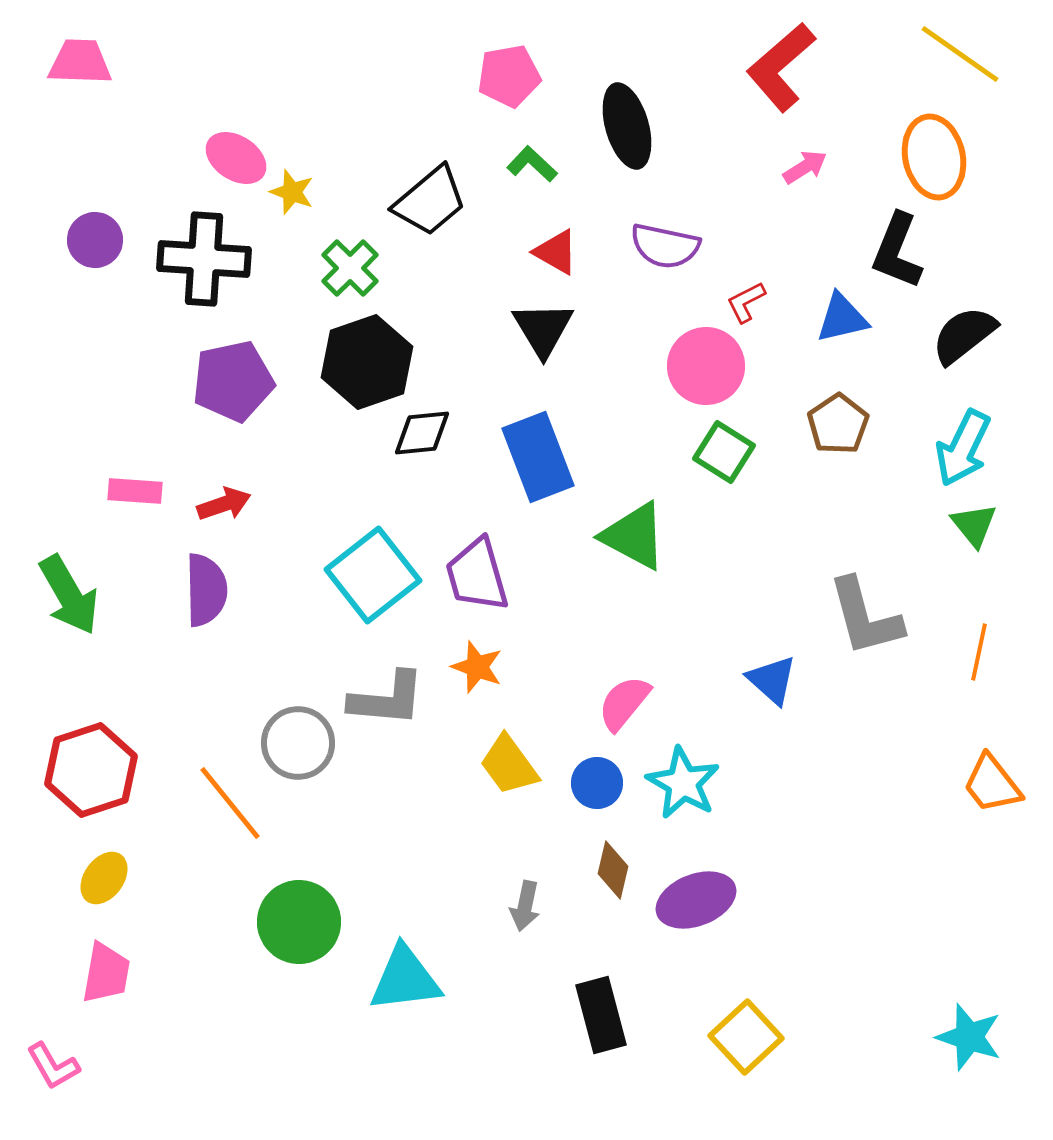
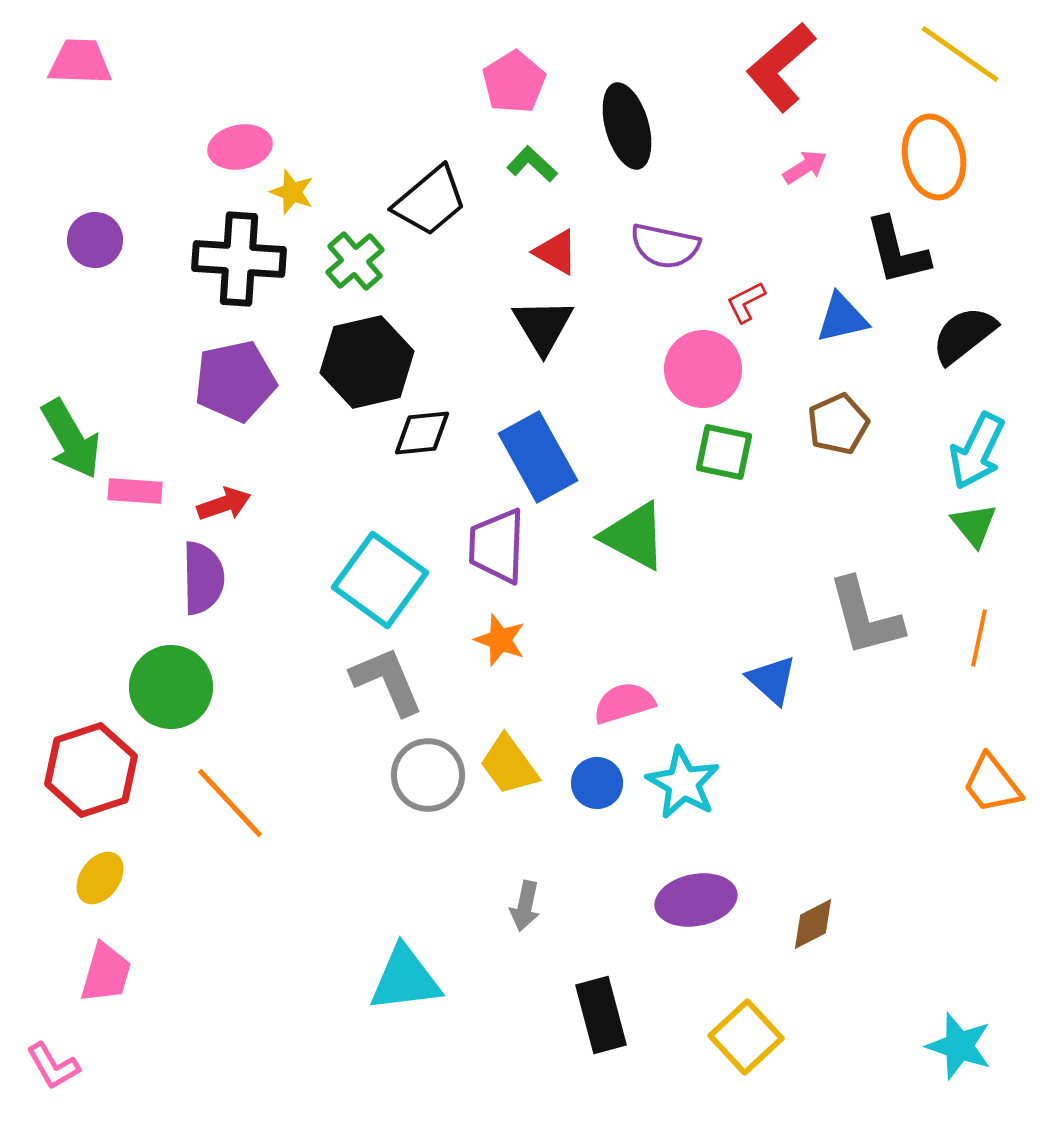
pink pentagon at (509, 76): moved 5 px right, 6 px down; rotated 22 degrees counterclockwise
pink ellipse at (236, 158): moved 4 px right, 11 px up; rotated 44 degrees counterclockwise
black L-shape at (897, 251): rotated 36 degrees counterclockwise
black cross at (204, 259): moved 35 px right
green cross at (350, 268): moved 5 px right, 7 px up; rotated 4 degrees clockwise
black triangle at (543, 329): moved 3 px up
black hexagon at (367, 362): rotated 6 degrees clockwise
pink circle at (706, 366): moved 3 px left, 3 px down
purple pentagon at (233, 381): moved 2 px right
brown pentagon at (838, 424): rotated 10 degrees clockwise
cyan arrow at (963, 448): moved 14 px right, 3 px down
green square at (724, 452): rotated 20 degrees counterclockwise
blue rectangle at (538, 457): rotated 8 degrees counterclockwise
cyan square at (373, 575): moved 7 px right, 5 px down; rotated 16 degrees counterclockwise
purple trapezoid at (477, 575): moved 20 px right, 29 px up; rotated 18 degrees clockwise
purple semicircle at (206, 590): moved 3 px left, 12 px up
green arrow at (69, 595): moved 2 px right, 156 px up
orange line at (979, 652): moved 14 px up
orange star at (477, 667): moved 23 px right, 27 px up
gray L-shape at (387, 699): moved 18 px up; rotated 118 degrees counterclockwise
pink semicircle at (624, 703): rotated 34 degrees clockwise
gray circle at (298, 743): moved 130 px right, 32 px down
orange line at (230, 803): rotated 4 degrees counterclockwise
brown diamond at (613, 870): moved 200 px right, 54 px down; rotated 50 degrees clockwise
yellow ellipse at (104, 878): moved 4 px left
purple ellipse at (696, 900): rotated 10 degrees clockwise
green circle at (299, 922): moved 128 px left, 235 px up
pink trapezoid at (106, 973): rotated 6 degrees clockwise
cyan star at (969, 1037): moved 10 px left, 9 px down
